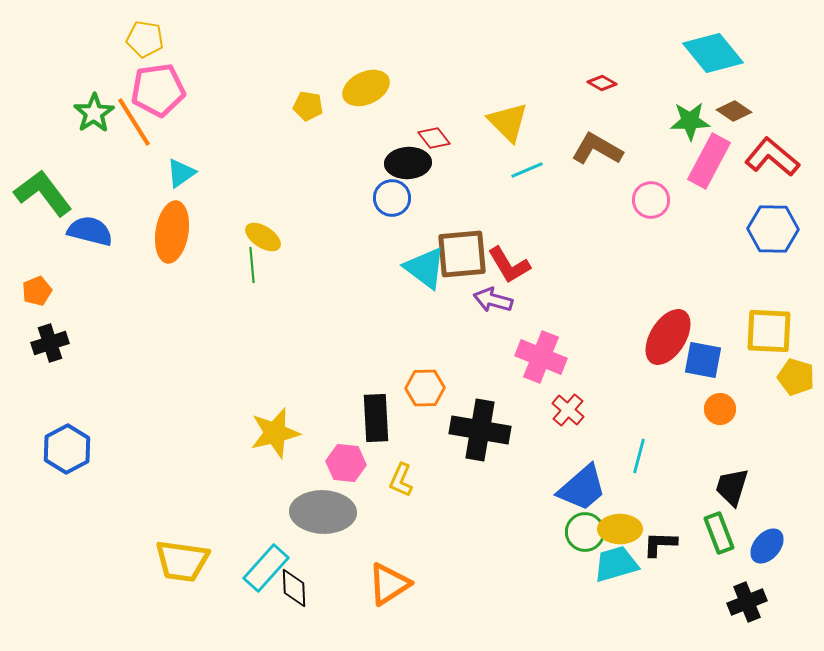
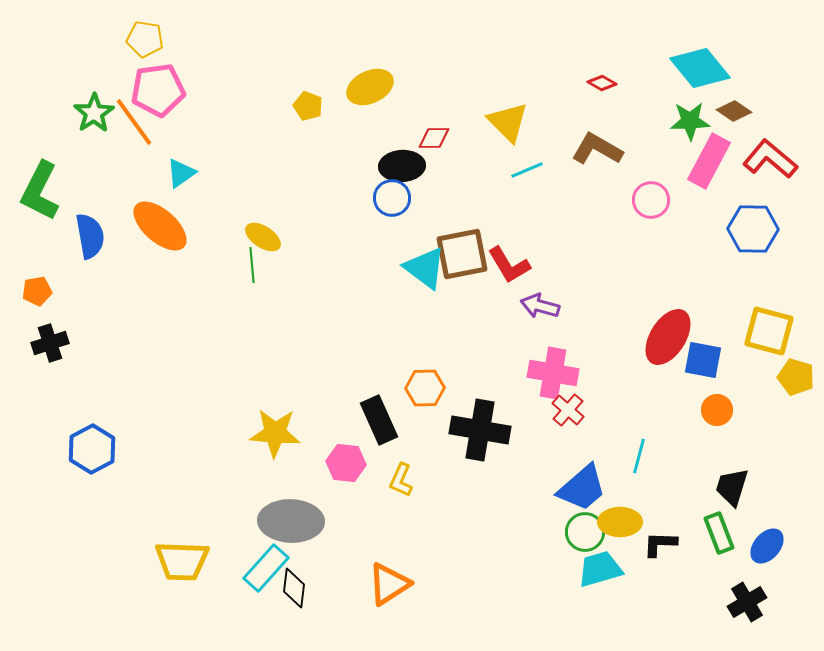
cyan diamond at (713, 53): moved 13 px left, 15 px down
yellow ellipse at (366, 88): moved 4 px right, 1 px up
yellow pentagon at (308, 106): rotated 12 degrees clockwise
orange line at (134, 122): rotated 4 degrees counterclockwise
red diamond at (434, 138): rotated 52 degrees counterclockwise
red L-shape at (772, 157): moved 2 px left, 2 px down
black ellipse at (408, 163): moved 6 px left, 3 px down
green L-shape at (43, 193): moved 3 px left, 2 px up; rotated 116 degrees counterclockwise
blue hexagon at (773, 229): moved 20 px left
blue semicircle at (90, 231): moved 5 px down; rotated 66 degrees clockwise
orange ellipse at (172, 232): moved 12 px left, 6 px up; rotated 58 degrees counterclockwise
brown square at (462, 254): rotated 6 degrees counterclockwise
orange pentagon at (37, 291): rotated 12 degrees clockwise
purple arrow at (493, 300): moved 47 px right, 6 px down
yellow square at (769, 331): rotated 12 degrees clockwise
pink cross at (541, 357): moved 12 px right, 16 px down; rotated 12 degrees counterclockwise
orange circle at (720, 409): moved 3 px left, 1 px down
black rectangle at (376, 418): moved 3 px right, 2 px down; rotated 21 degrees counterclockwise
yellow star at (275, 433): rotated 18 degrees clockwise
blue hexagon at (67, 449): moved 25 px right
gray ellipse at (323, 512): moved 32 px left, 9 px down
yellow ellipse at (620, 529): moved 7 px up
yellow trapezoid at (182, 561): rotated 6 degrees counterclockwise
cyan trapezoid at (616, 564): moved 16 px left, 5 px down
black diamond at (294, 588): rotated 9 degrees clockwise
black cross at (747, 602): rotated 9 degrees counterclockwise
